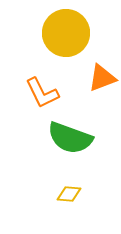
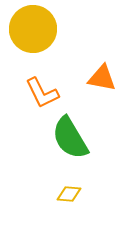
yellow circle: moved 33 px left, 4 px up
orange triangle: rotated 32 degrees clockwise
green semicircle: rotated 39 degrees clockwise
